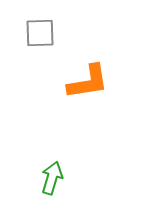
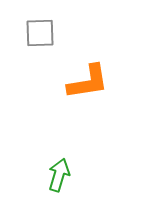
green arrow: moved 7 px right, 3 px up
